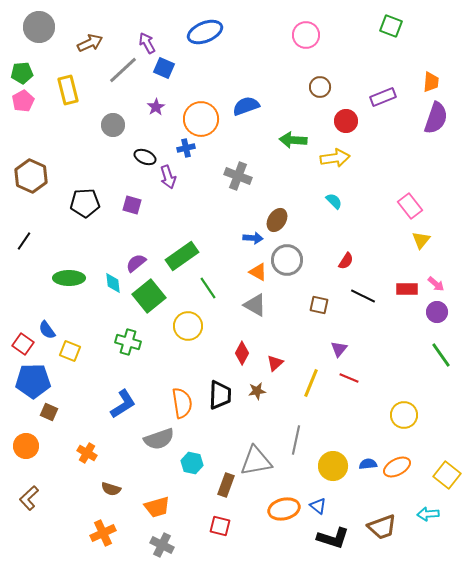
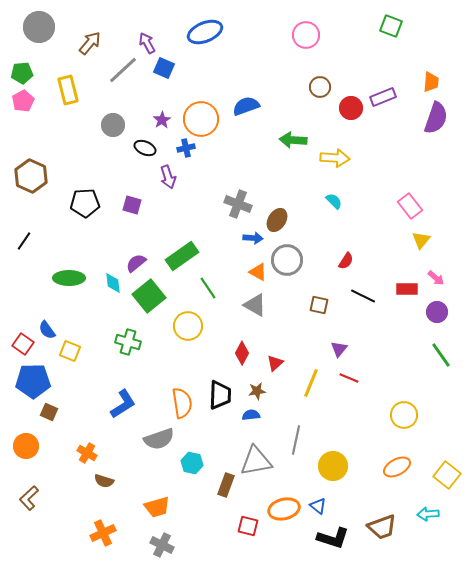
brown arrow at (90, 43): rotated 25 degrees counterclockwise
purple star at (156, 107): moved 6 px right, 13 px down
red circle at (346, 121): moved 5 px right, 13 px up
black ellipse at (145, 157): moved 9 px up
yellow arrow at (335, 158): rotated 12 degrees clockwise
gray cross at (238, 176): moved 28 px down
pink arrow at (436, 284): moved 6 px up
blue semicircle at (368, 464): moved 117 px left, 49 px up
brown semicircle at (111, 489): moved 7 px left, 8 px up
red square at (220, 526): moved 28 px right
